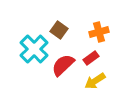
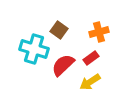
cyan cross: rotated 28 degrees counterclockwise
yellow arrow: moved 5 px left, 1 px down
